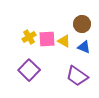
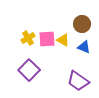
yellow cross: moved 1 px left, 1 px down
yellow triangle: moved 1 px left, 1 px up
purple trapezoid: moved 1 px right, 5 px down
